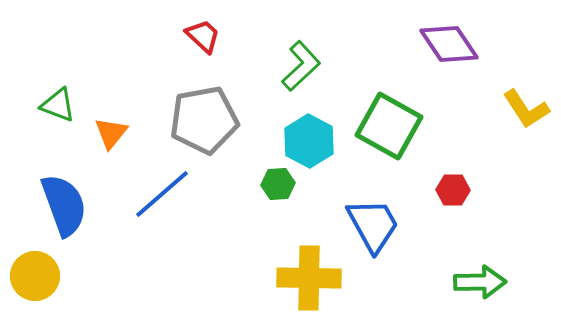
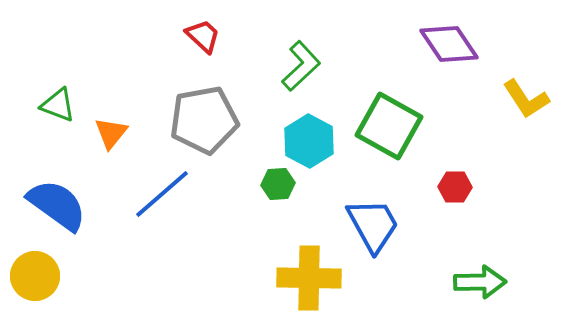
yellow L-shape: moved 10 px up
red hexagon: moved 2 px right, 3 px up
blue semicircle: moved 7 px left; rotated 34 degrees counterclockwise
